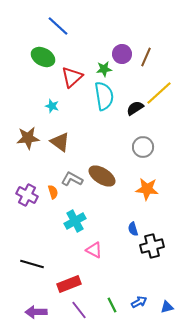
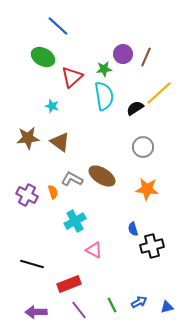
purple circle: moved 1 px right
